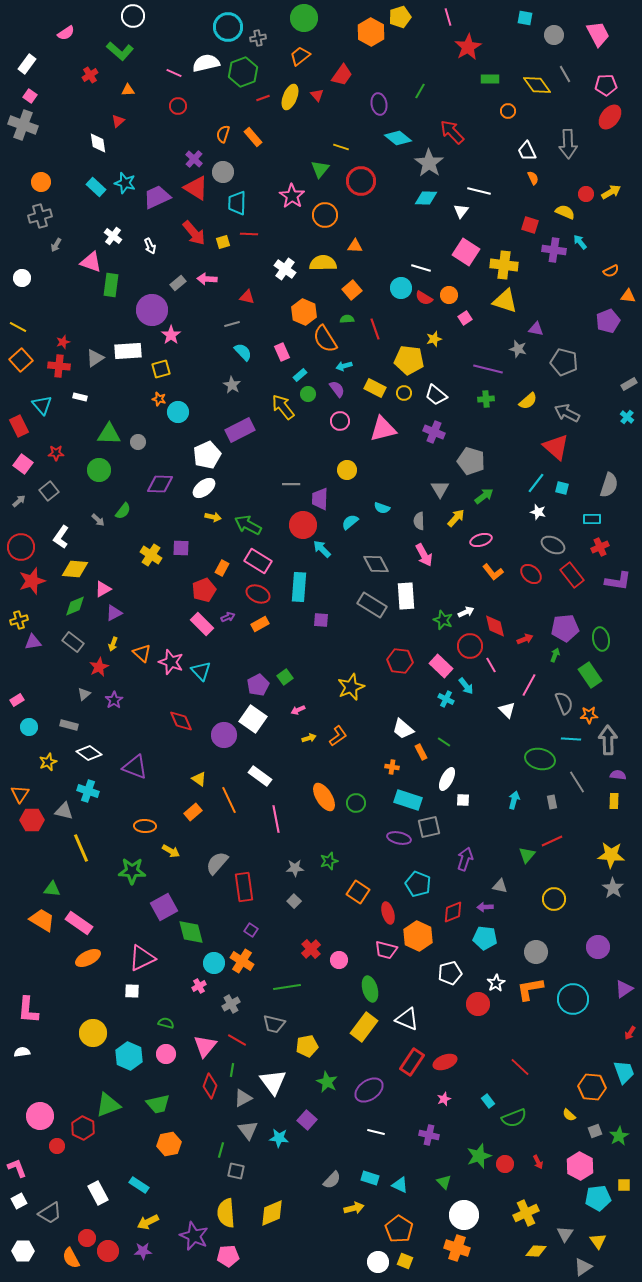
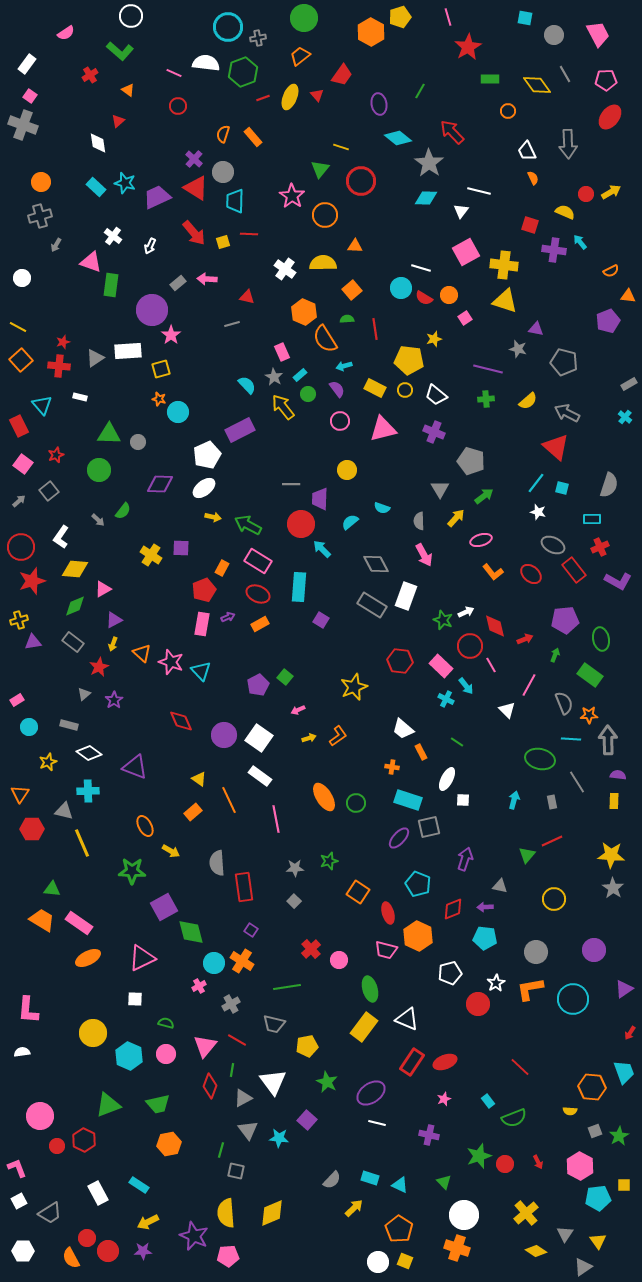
white circle at (133, 16): moved 2 px left
white semicircle at (206, 63): rotated 20 degrees clockwise
pink pentagon at (606, 85): moved 5 px up
orange triangle at (128, 90): rotated 40 degrees clockwise
cyan trapezoid at (237, 203): moved 2 px left, 2 px up
white arrow at (150, 246): rotated 49 degrees clockwise
pink square at (466, 252): rotated 28 degrees clockwise
red line at (375, 329): rotated 10 degrees clockwise
cyan semicircle at (243, 352): moved 4 px right, 33 px down
gray star at (232, 385): moved 42 px right, 8 px up
yellow circle at (404, 393): moved 1 px right, 3 px up
cyan cross at (627, 417): moved 2 px left
red star at (56, 453): moved 2 px down; rotated 21 degrees counterclockwise
red circle at (303, 525): moved 2 px left, 1 px up
red rectangle at (572, 575): moved 2 px right, 5 px up
purple L-shape at (618, 581): rotated 20 degrees clockwise
white rectangle at (406, 596): rotated 24 degrees clockwise
purple triangle at (114, 613): moved 7 px down
purple square at (321, 620): rotated 28 degrees clockwise
pink rectangle at (202, 624): rotated 55 degrees clockwise
purple pentagon at (565, 628): moved 8 px up
green rectangle at (590, 675): rotated 20 degrees counterclockwise
green square at (285, 677): rotated 14 degrees counterclockwise
yellow star at (351, 687): moved 3 px right
white square at (253, 719): moved 6 px right, 19 px down
green line at (444, 742): moved 13 px right
cyan cross at (88, 791): rotated 20 degrees counterclockwise
red hexagon at (32, 820): moved 9 px down
orange ellipse at (145, 826): rotated 60 degrees clockwise
purple ellipse at (399, 838): rotated 60 degrees counterclockwise
yellow line at (81, 848): moved 1 px right, 5 px up
gray semicircle at (217, 863): rotated 45 degrees counterclockwise
red diamond at (453, 912): moved 3 px up
purple circle at (598, 947): moved 4 px left, 3 px down
white square at (132, 991): moved 3 px right, 8 px down
purple ellipse at (369, 1090): moved 2 px right, 3 px down
yellow semicircle at (569, 1115): moved 1 px right, 4 px up; rotated 40 degrees counterclockwise
red hexagon at (83, 1128): moved 1 px right, 12 px down
white line at (376, 1132): moved 1 px right, 9 px up
yellow arrow at (354, 1208): rotated 30 degrees counterclockwise
yellow cross at (526, 1213): rotated 15 degrees counterclockwise
yellow diamond at (536, 1251): rotated 30 degrees clockwise
